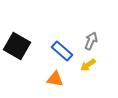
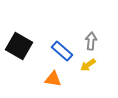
gray arrow: rotated 18 degrees counterclockwise
black square: moved 2 px right
orange triangle: moved 2 px left
